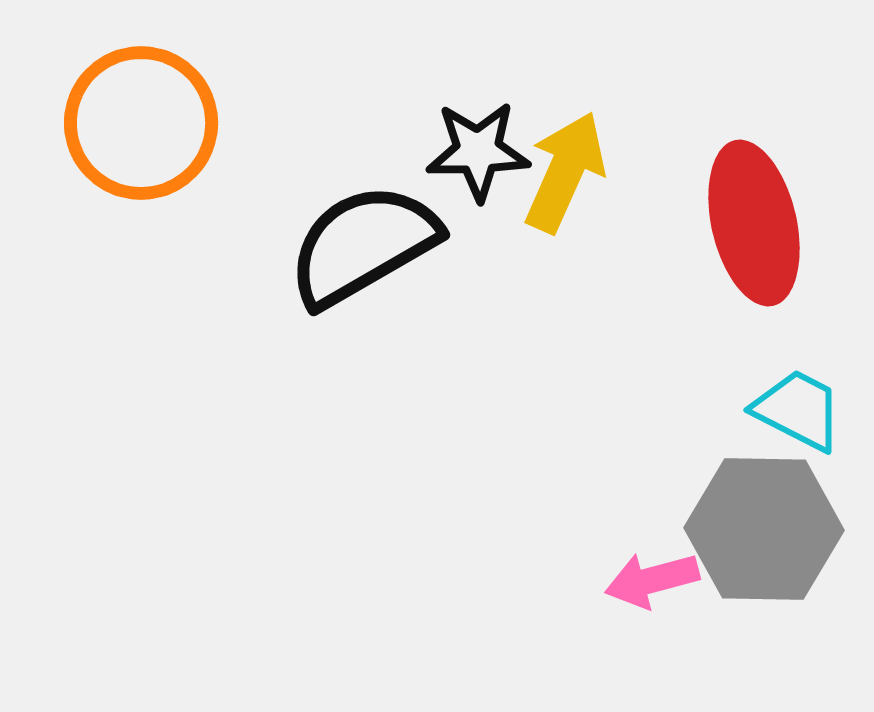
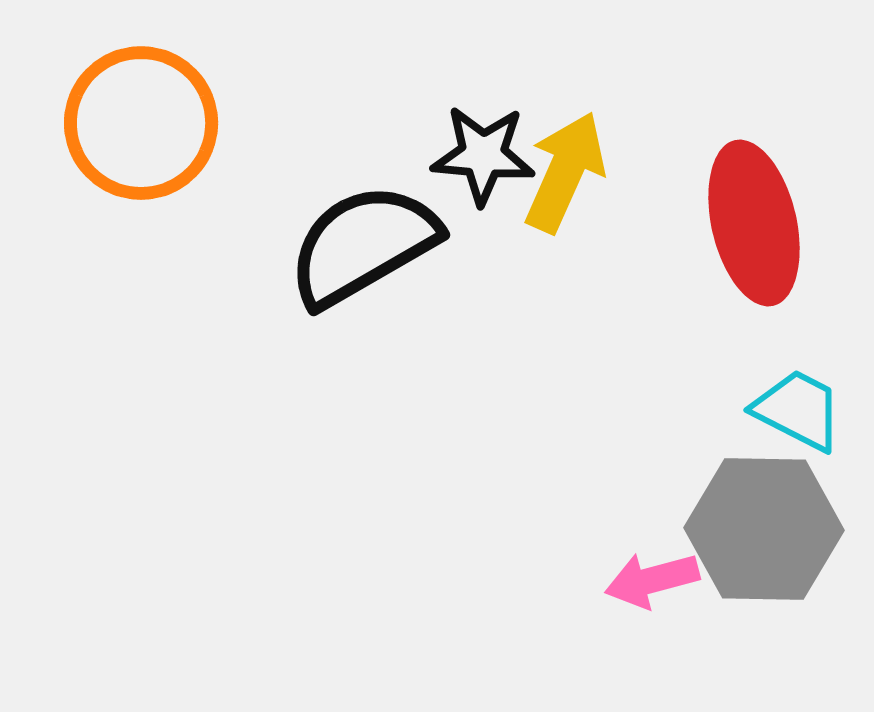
black star: moved 5 px right, 4 px down; rotated 6 degrees clockwise
